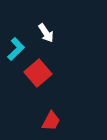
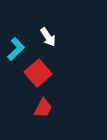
white arrow: moved 2 px right, 4 px down
red trapezoid: moved 8 px left, 13 px up
